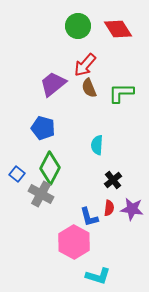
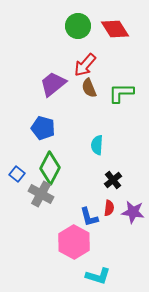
red diamond: moved 3 px left
purple star: moved 1 px right, 3 px down
